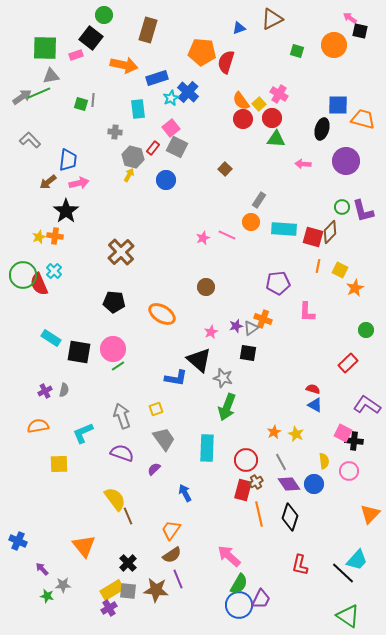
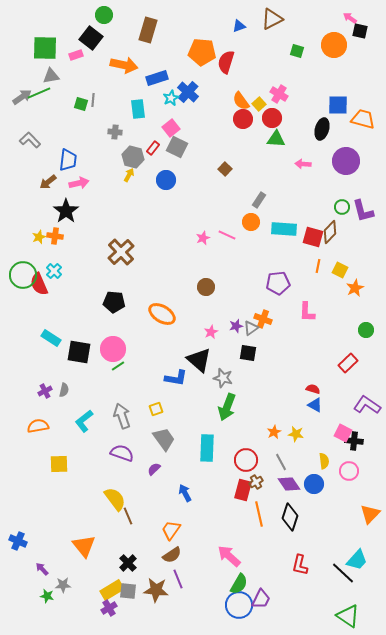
blue triangle at (239, 28): moved 2 px up
cyan L-shape at (83, 433): moved 1 px right, 12 px up; rotated 15 degrees counterclockwise
yellow star at (296, 434): rotated 14 degrees counterclockwise
